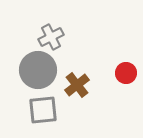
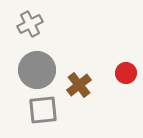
gray cross: moved 21 px left, 13 px up
gray circle: moved 1 px left
brown cross: moved 2 px right
